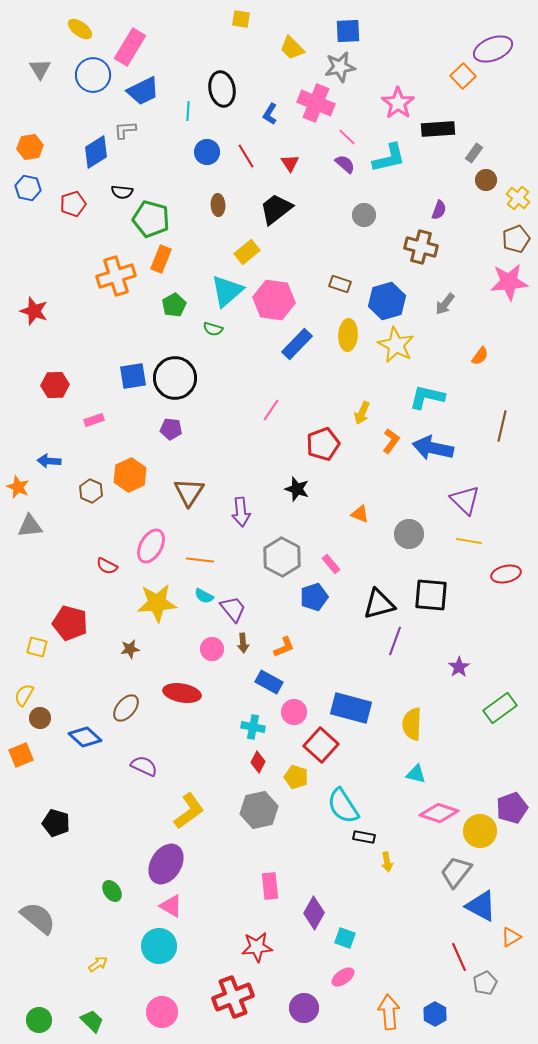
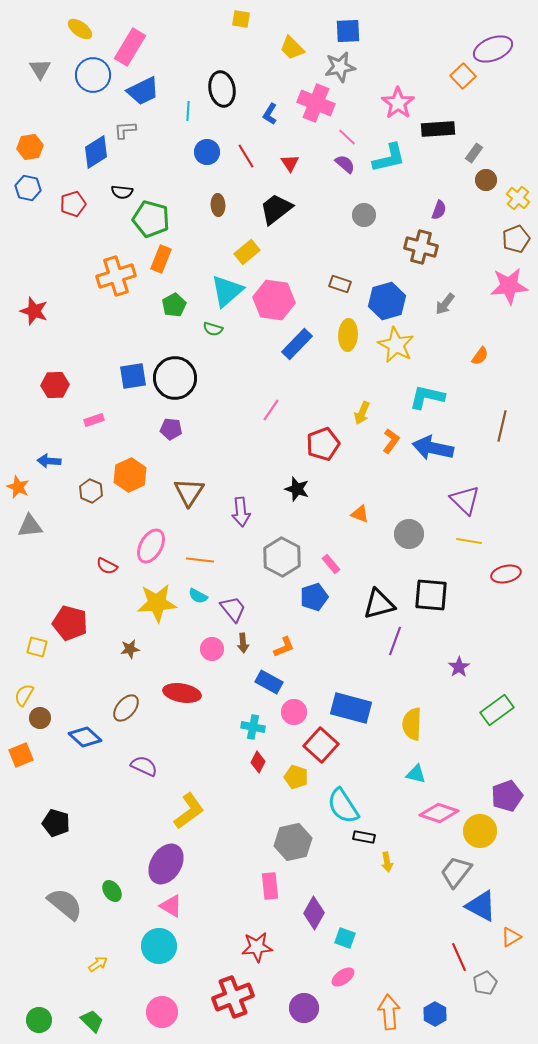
pink star at (509, 282): moved 4 px down
cyan semicircle at (204, 596): moved 6 px left
green rectangle at (500, 708): moved 3 px left, 2 px down
purple pentagon at (512, 808): moved 5 px left, 12 px up
gray hexagon at (259, 810): moved 34 px right, 32 px down
gray semicircle at (38, 918): moved 27 px right, 14 px up
